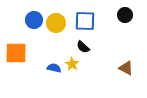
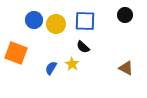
yellow circle: moved 1 px down
orange square: rotated 20 degrees clockwise
blue semicircle: moved 3 px left; rotated 72 degrees counterclockwise
